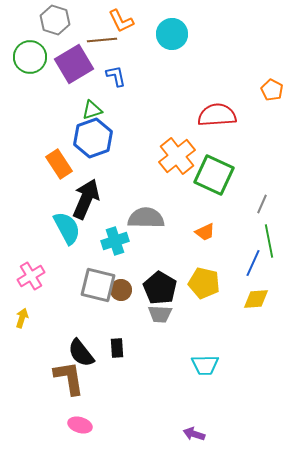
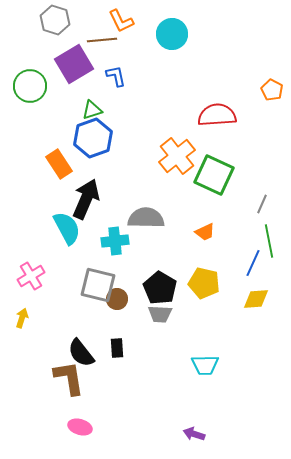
green circle: moved 29 px down
cyan cross: rotated 12 degrees clockwise
brown circle: moved 4 px left, 9 px down
pink ellipse: moved 2 px down
